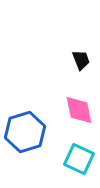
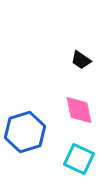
black trapezoid: rotated 145 degrees clockwise
